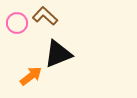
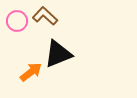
pink circle: moved 2 px up
orange arrow: moved 4 px up
